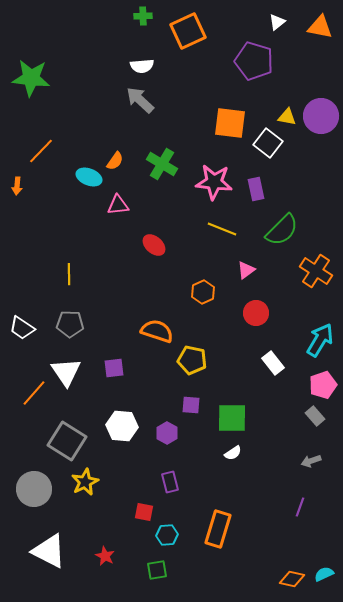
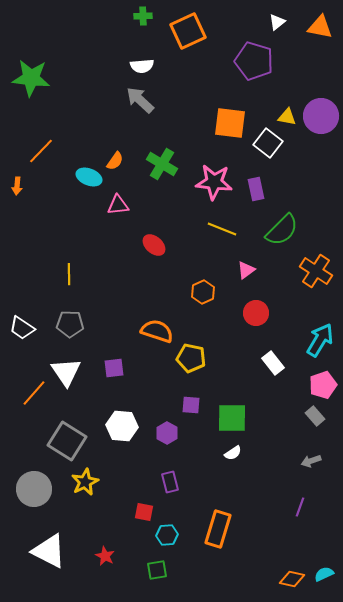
yellow pentagon at (192, 360): moved 1 px left, 2 px up
